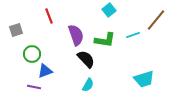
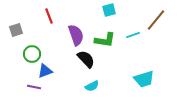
cyan square: rotated 24 degrees clockwise
cyan semicircle: moved 4 px right, 1 px down; rotated 32 degrees clockwise
